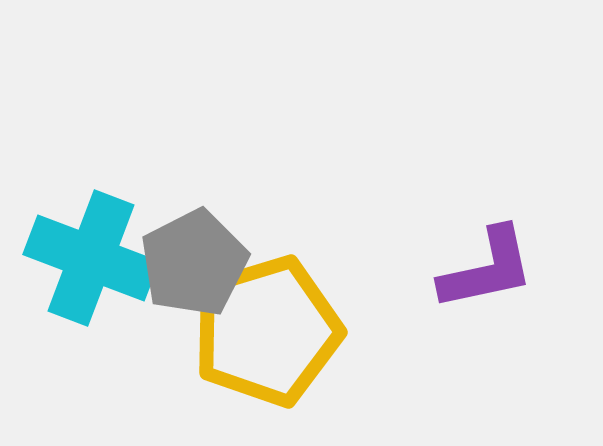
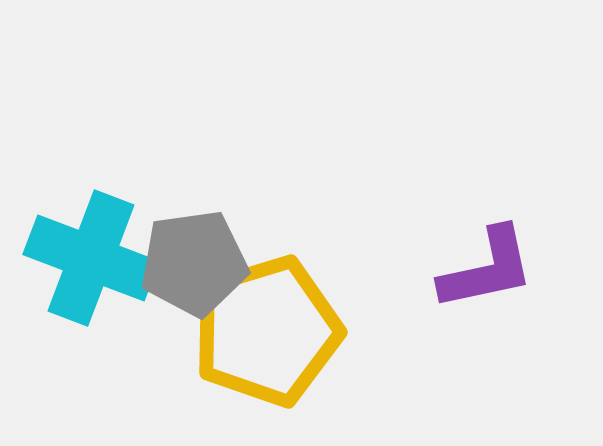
gray pentagon: rotated 19 degrees clockwise
